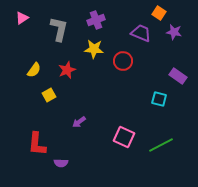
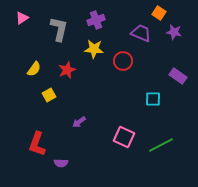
yellow semicircle: moved 1 px up
cyan square: moved 6 px left; rotated 14 degrees counterclockwise
red L-shape: rotated 15 degrees clockwise
